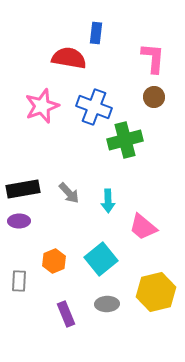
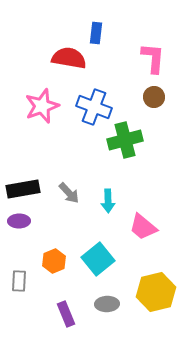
cyan square: moved 3 px left
